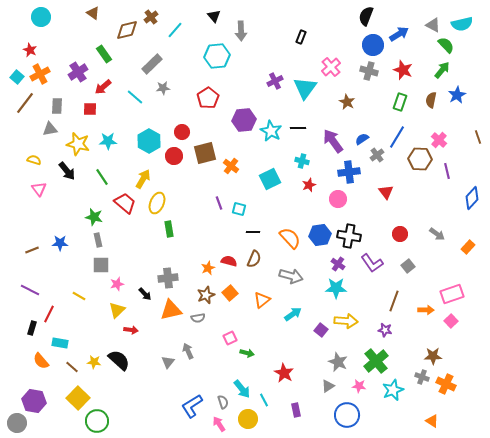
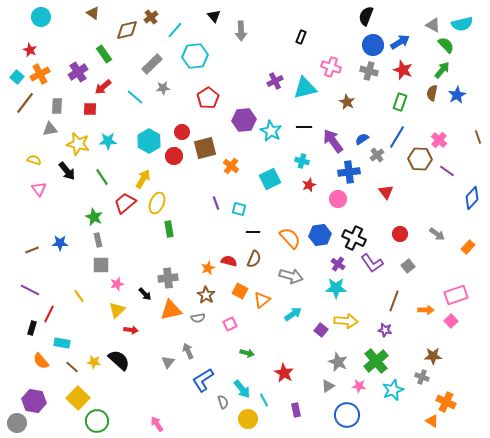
blue arrow at (399, 34): moved 1 px right, 8 px down
cyan hexagon at (217, 56): moved 22 px left
pink cross at (331, 67): rotated 30 degrees counterclockwise
cyan triangle at (305, 88): rotated 40 degrees clockwise
brown semicircle at (431, 100): moved 1 px right, 7 px up
black line at (298, 128): moved 6 px right, 1 px up
brown square at (205, 153): moved 5 px up
purple line at (447, 171): rotated 42 degrees counterclockwise
red trapezoid at (125, 203): rotated 80 degrees counterclockwise
purple line at (219, 203): moved 3 px left
green star at (94, 217): rotated 12 degrees clockwise
black cross at (349, 236): moved 5 px right, 2 px down; rotated 15 degrees clockwise
orange square at (230, 293): moved 10 px right, 2 px up; rotated 21 degrees counterclockwise
pink rectangle at (452, 294): moved 4 px right, 1 px down
brown star at (206, 295): rotated 18 degrees counterclockwise
yellow line at (79, 296): rotated 24 degrees clockwise
pink square at (230, 338): moved 14 px up
cyan rectangle at (60, 343): moved 2 px right
orange cross at (446, 384): moved 18 px down
blue L-shape at (192, 406): moved 11 px right, 26 px up
pink arrow at (219, 424): moved 62 px left
